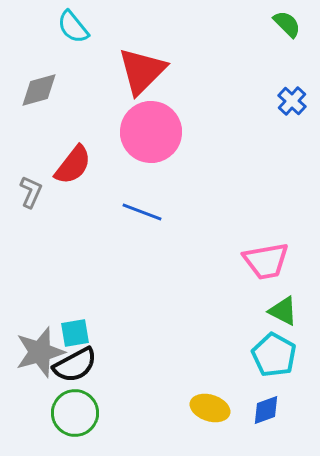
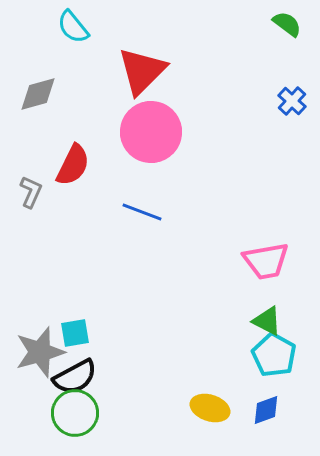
green semicircle: rotated 8 degrees counterclockwise
gray diamond: moved 1 px left, 4 px down
red semicircle: rotated 12 degrees counterclockwise
green triangle: moved 16 px left, 10 px down
black semicircle: moved 12 px down
